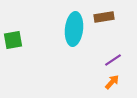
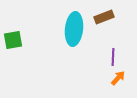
brown rectangle: rotated 12 degrees counterclockwise
purple line: moved 3 px up; rotated 54 degrees counterclockwise
orange arrow: moved 6 px right, 4 px up
